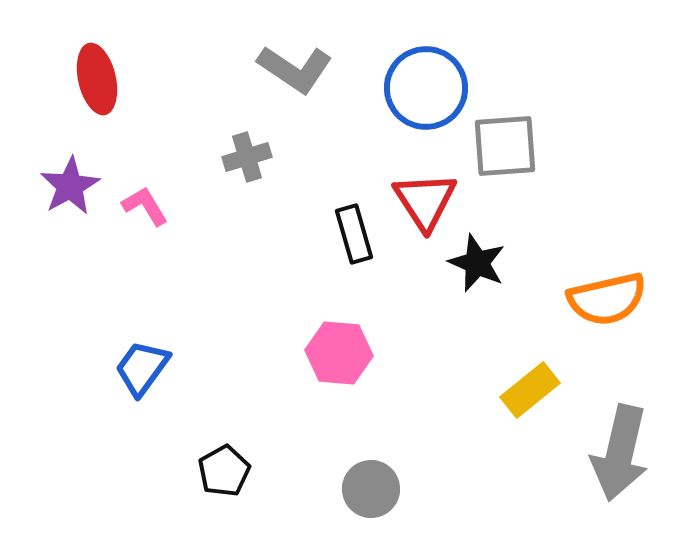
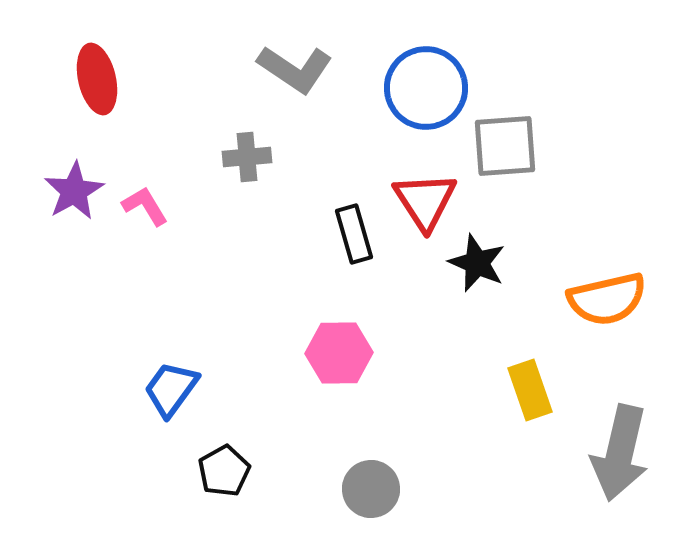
gray cross: rotated 12 degrees clockwise
purple star: moved 4 px right, 5 px down
pink hexagon: rotated 6 degrees counterclockwise
blue trapezoid: moved 29 px right, 21 px down
yellow rectangle: rotated 70 degrees counterclockwise
